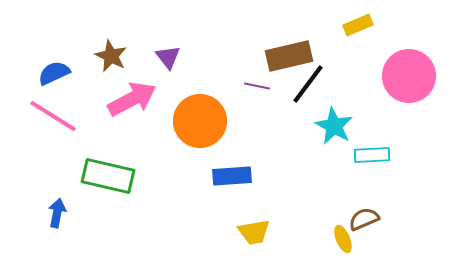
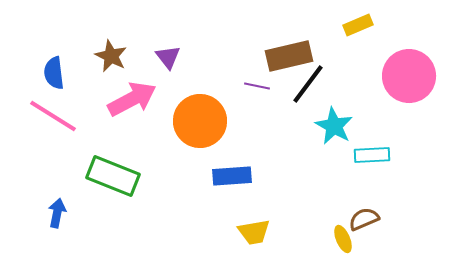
blue semicircle: rotated 72 degrees counterclockwise
green rectangle: moved 5 px right; rotated 9 degrees clockwise
